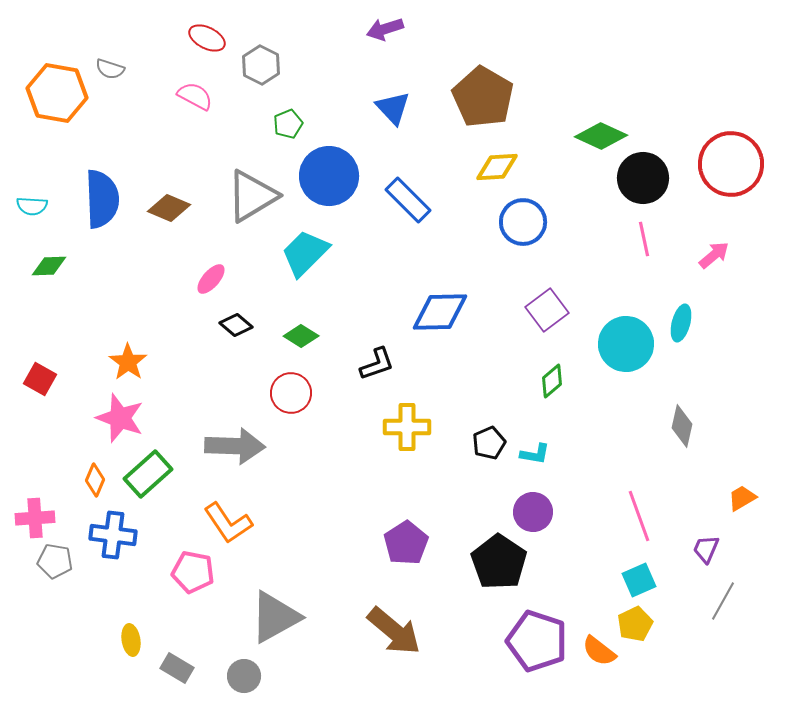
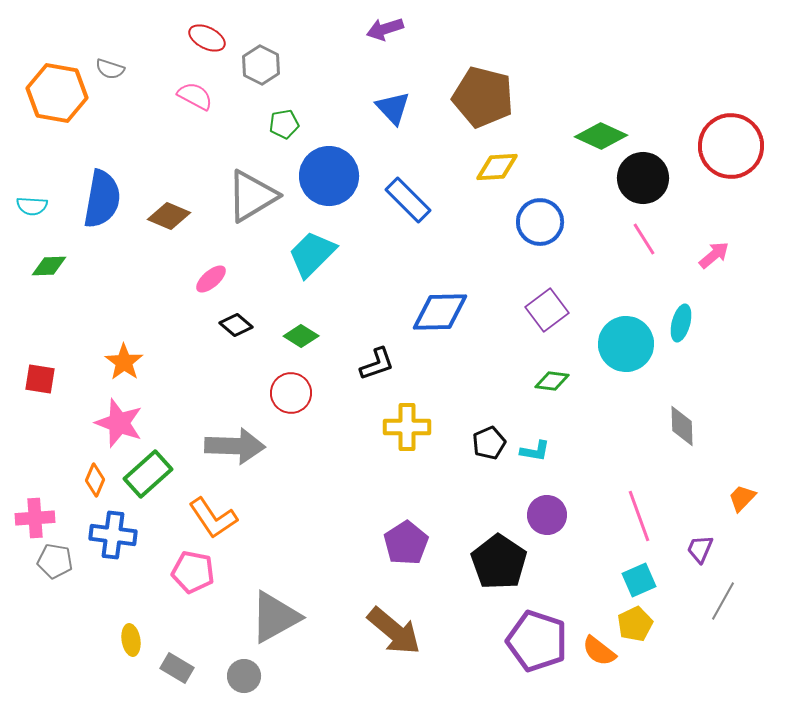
brown pentagon at (483, 97): rotated 16 degrees counterclockwise
green pentagon at (288, 124): moved 4 px left; rotated 12 degrees clockwise
red circle at (731, 164): moved 18 px up
blue semicircle at (102, 199): rotated 12 degrees clockwise
brown diamond at (169, 208): moved 8 px down
blue circle at (523, 222): moved 17 px right
pink line at (644, 239): rotated 20 degrees counterclockwise
cyan trapezoid at (305, 253): moved 7 px right, 1 px down
pink ellipse at (211, 279): rotated 8 degrees clockwise
orange star at (128, 362): moved 4 px left
red square at (40, 379): rotated 20 degrees counterclockwise
green diamond at (552, 381): rotated 48 degrees clockwise
pink star at (120, 418): moved 1 px left, 5 px down
gray diamond at (682, 426): rotated 15 degrees counterclockwise
cyan L-shape at (535, 454): moved 3 px up
orange trapezoid at (742, 498): rotated 16 degrees counterclockwise
purple circle at (533, 512): moved 14 px right, 3 px down
orange L-shape at (228, 523): moved 15 px left, 5 px up
purple trapezoid at (706, 549): moved 6 px left
